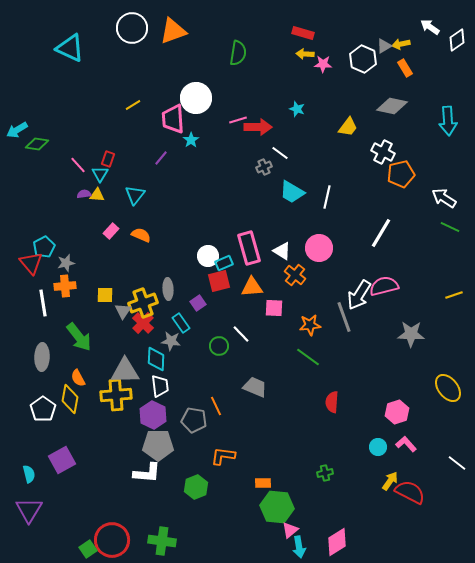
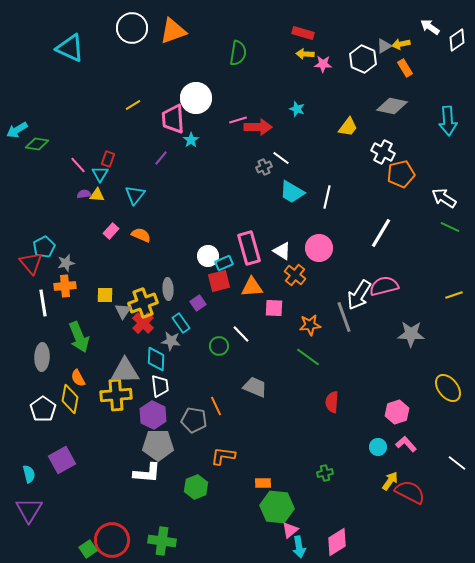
white line at (280, 153): moved 1 px right, 5 px down
green arrow at (79, 337): rotated 16 degrees clockwise
